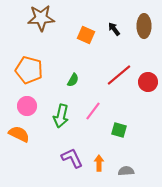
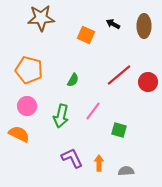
black arrow: moved 1 px left, 5 px up; rotated 24 degrees counterclockwise
